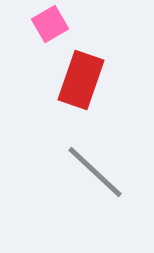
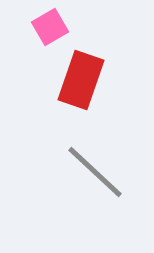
pink square: moved 3 px down
